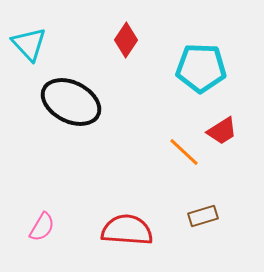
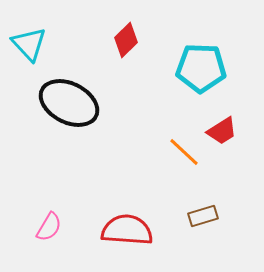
red diamond: rotated 12 degrees clockwise
black ellipse: moved 2 px left, 1 px down
pink semicircle: moved 7 px right
